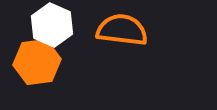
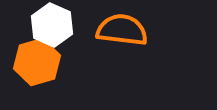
orange hexagon: rotated 9 degrees counterclockwise
